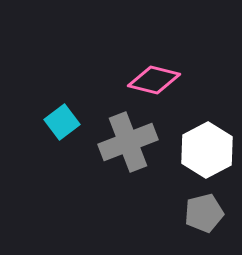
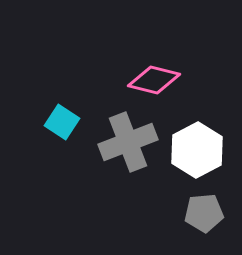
cyan square: rotated 20 degrees counterclockwise
white hexagon: moved 10 px left
gray pentagon: rotated 9 degrees clockwise
